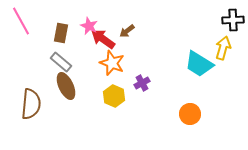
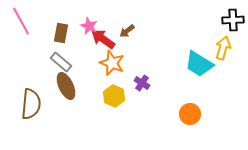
purple cross: rotated 28 degrees counterclockwise
